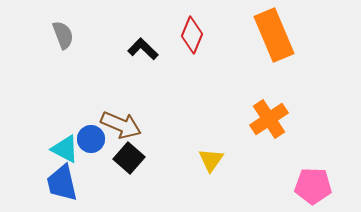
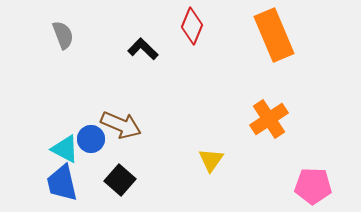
red diamond: moved 9 px up
black square: moved 9 px left, 22 px down
